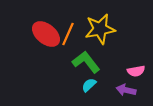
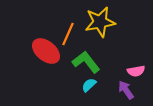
yellow star: moved 7 px up
red ellipse: moved 17 px down
purple arrow: rotated 42 degrees clockwise
